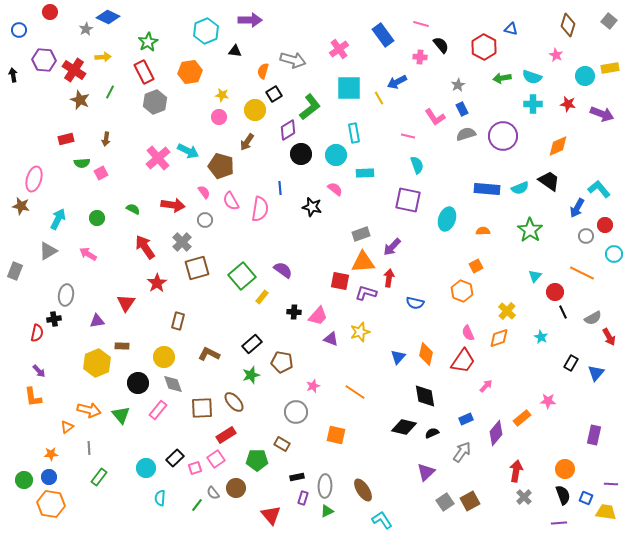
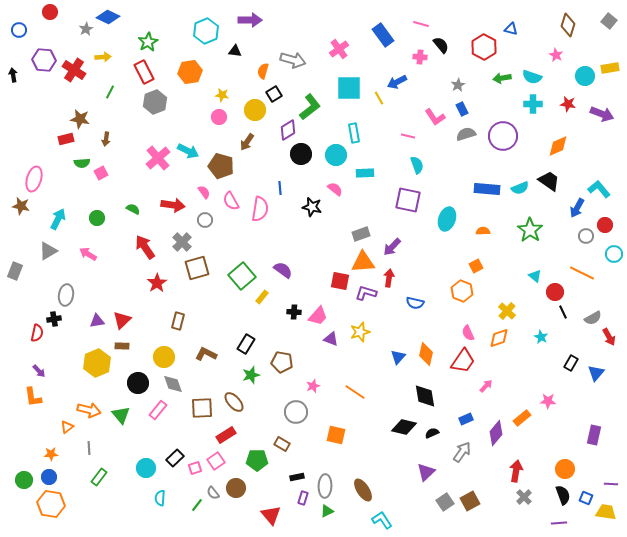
brown star at (80, 100): moved 19 px down; rotated 12 degrees counterclockwise
cyan triangle at (535, 276): rotated 32 degrees counterclockwise
red triangle at (126, 303): moved 4 px left, 17 px down; rotated 12 degrees clockwise
black rectangle at (252, 344): moved 6 px left; rotated 18 degrees counterclockwise
brown L-shape at (209, 354): moved 3 px left
pink square at (216, 459): moved 2 px down
